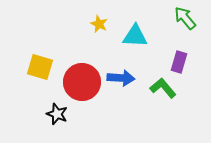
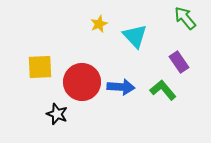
yellow star: rotated 24 degrees clockwise
cyan triangle: rotated 44 degrees clockwise
purple rectangle: rotated 50 degrees counterclockwise
yellow square: rotated 20 degrees counterclockwise
blue arrow: moved 9 px down
green L-shape: moved 2 px down
